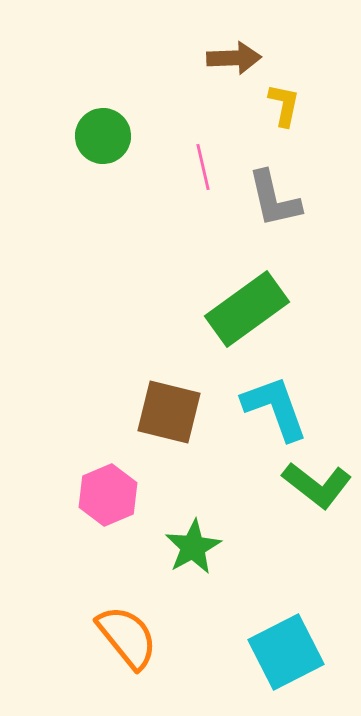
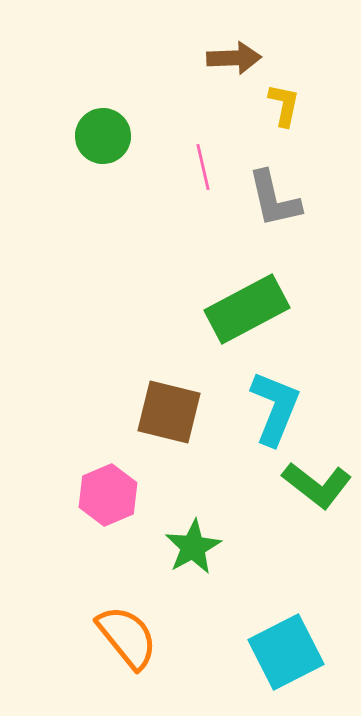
green rectangle: rotated 8 degrees clockwise
cyan L-shape: rotated 42 degrees clockwise
